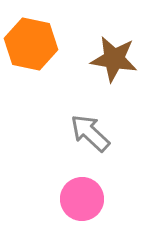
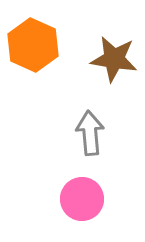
orange hexagon: moved 2 px right, 1 px down; rotated 12 degrees clockwise
gray arrow: rotated 42 degrees clockwise
